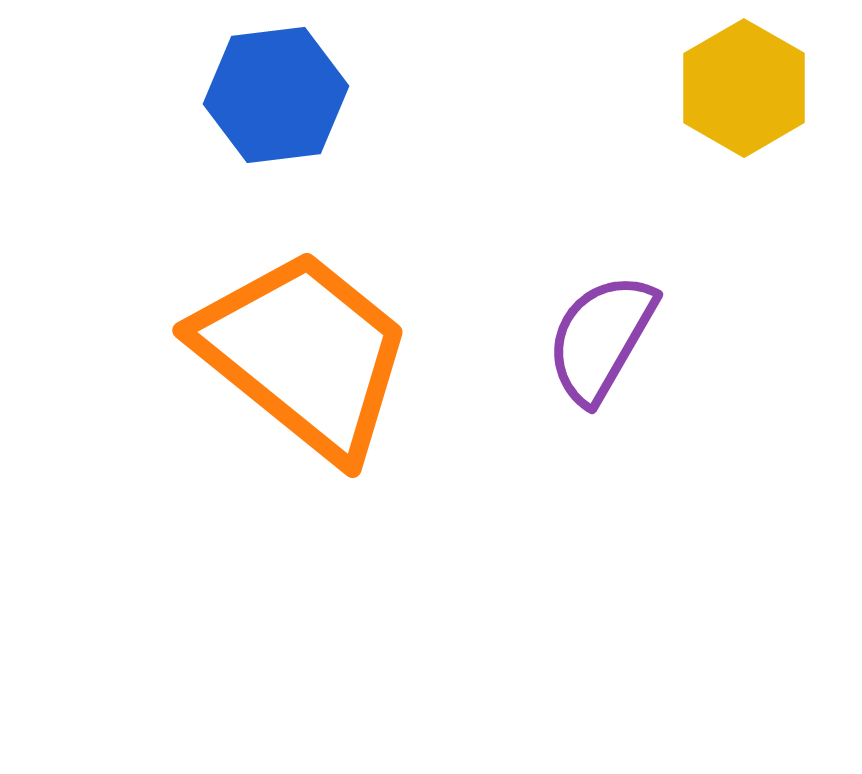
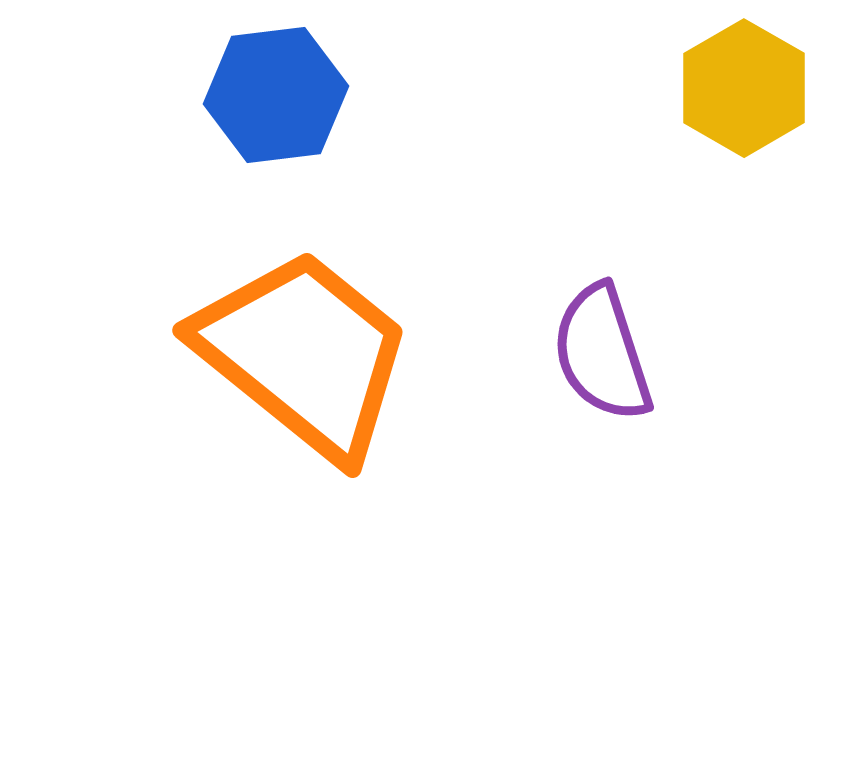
purple semicircle: moved 1 px right, 15 px down; rotated 48 degrees counterclockwise
